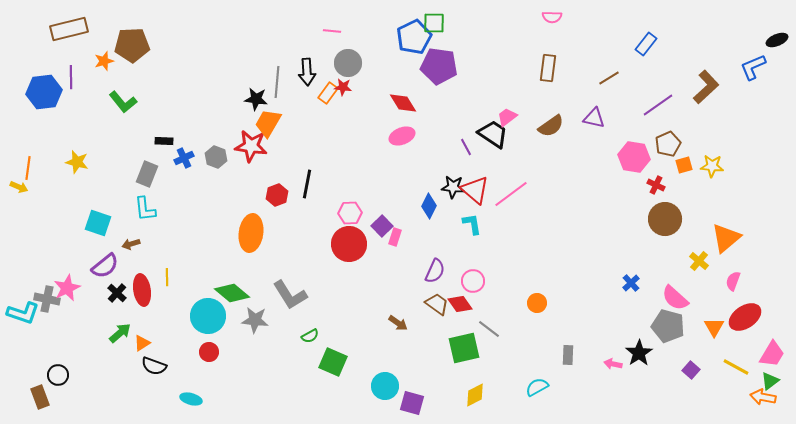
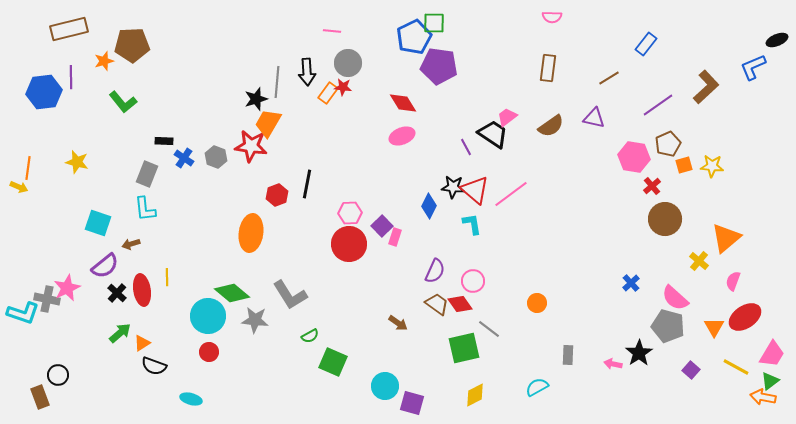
black star at (256, 99): rotated 25 degrees counterclockwise
blue cross at (184, 158): rotated 30 degrees counterclockwise
red cross at (656, 185): moved 4 px left, 1 px down; rotated 24 degrees clockwise
